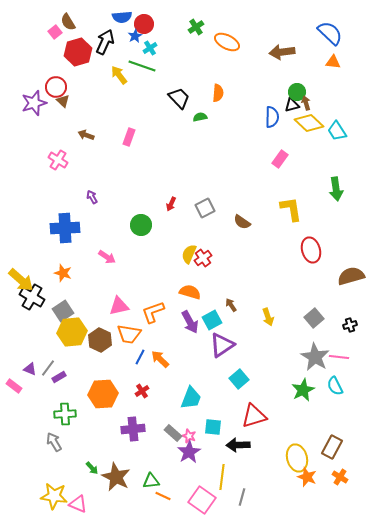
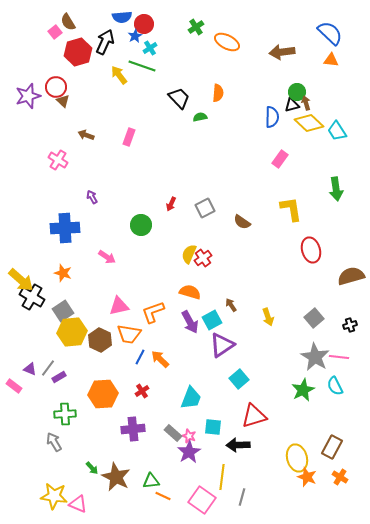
orange triangle at (333, 62): moved 2 px left, 2 px up
purple star at (34, 103): moved 6 px left, 7 px up
